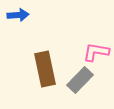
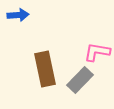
pink L-shape: moved 1 px right
